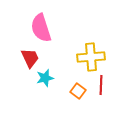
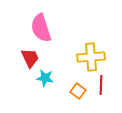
cyan star: rotated 24 degrees clockwise
